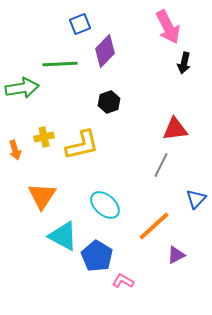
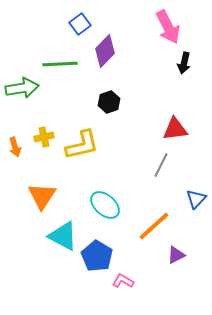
blue square: rotated 15 degrees counterclockwise
orange arrow: moved 3 px up
